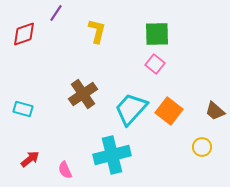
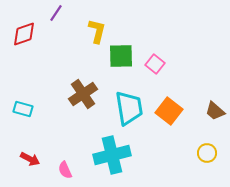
green square: moved 36 px left, 22 px down
cyan trapezoid: moved 2 px left, 1 px up; rotated 129 degrees clockwise
yellow circle: moved 5 px right, 6 px down
red arrow: rotated 66 degrees clockwise
